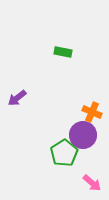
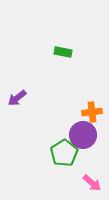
orange cross: rotated 30 degrees counterclockwise
